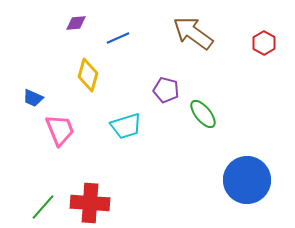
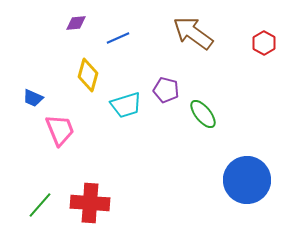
cyan trapezoid: moved 21 px up
green line: moved 3 px left, 2 px up
